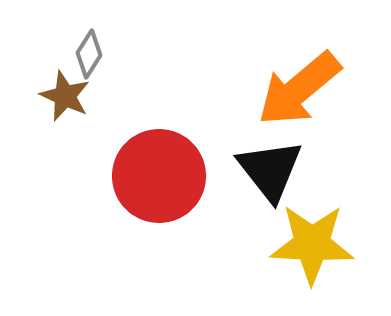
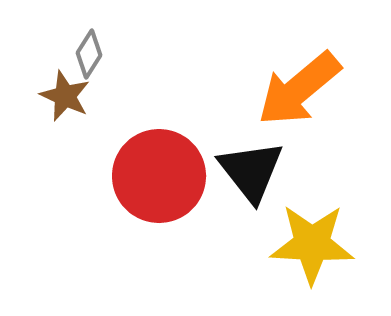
black triangle: moved 19 px left, 1 px down
